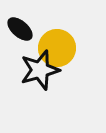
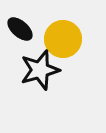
yellow circle: moved 6 px right, 9 px up
